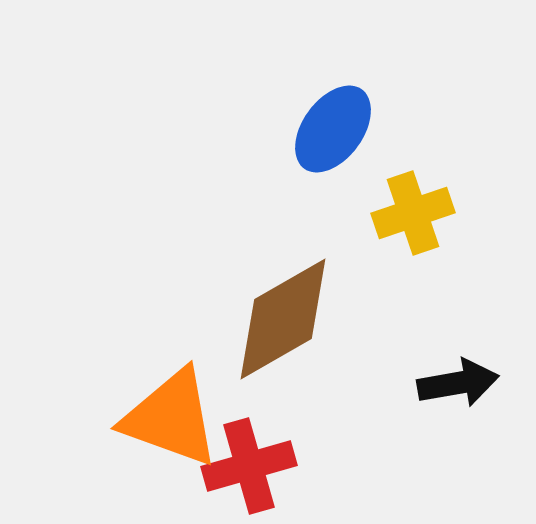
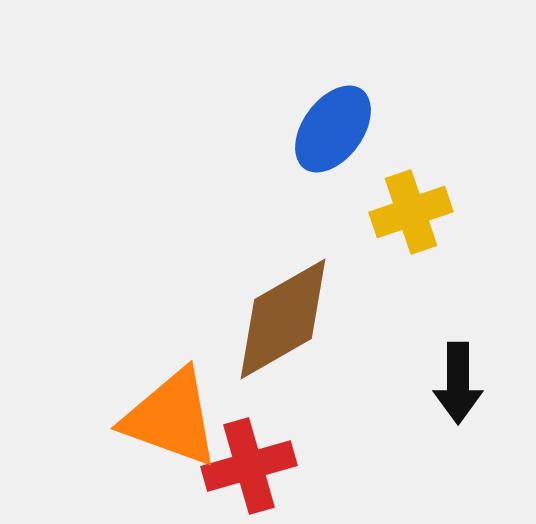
yellow cross: moved 2 px left, 1 px up
black arrow: rotated 100 degrees clockwise
